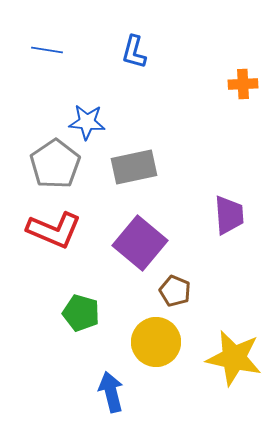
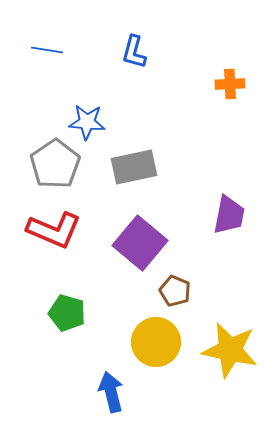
orange cross: moved 13 px left
purple trapezoid: rotated 15 degrees clockwise
green pentagon: moved 14 px left
yellow star: moved 4 px left, 8 px up
